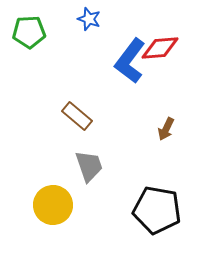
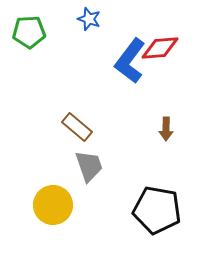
brown rectangle: moved 11 px down
brown arrow: rotated 25 degrees counterclockwise
